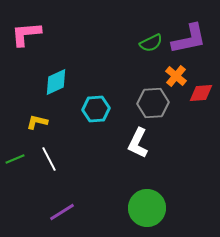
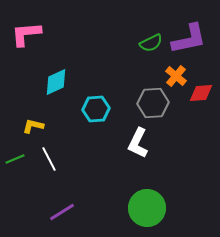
yellow L-shape: moved 4 px left, 4 px down
